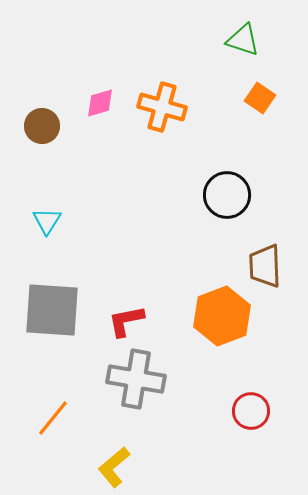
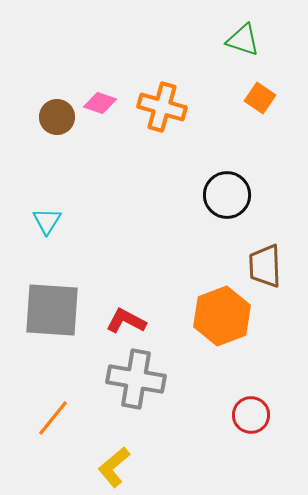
pink diamond: rotated 36 degrees clockwise
brown circle: moved 15 px right, 9 px up
red L-shape: rotated 39 degrees clockwise
red circle: moved 4 px down
